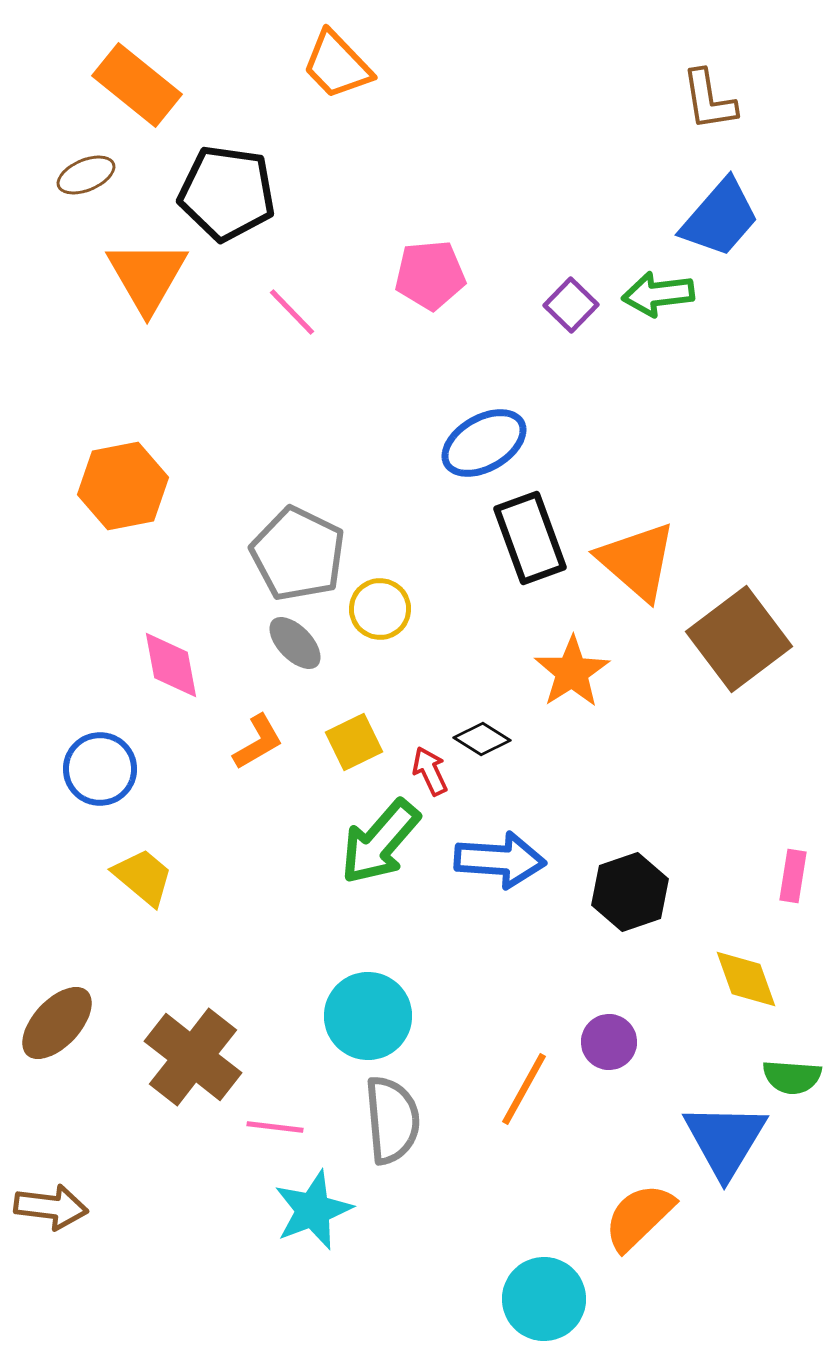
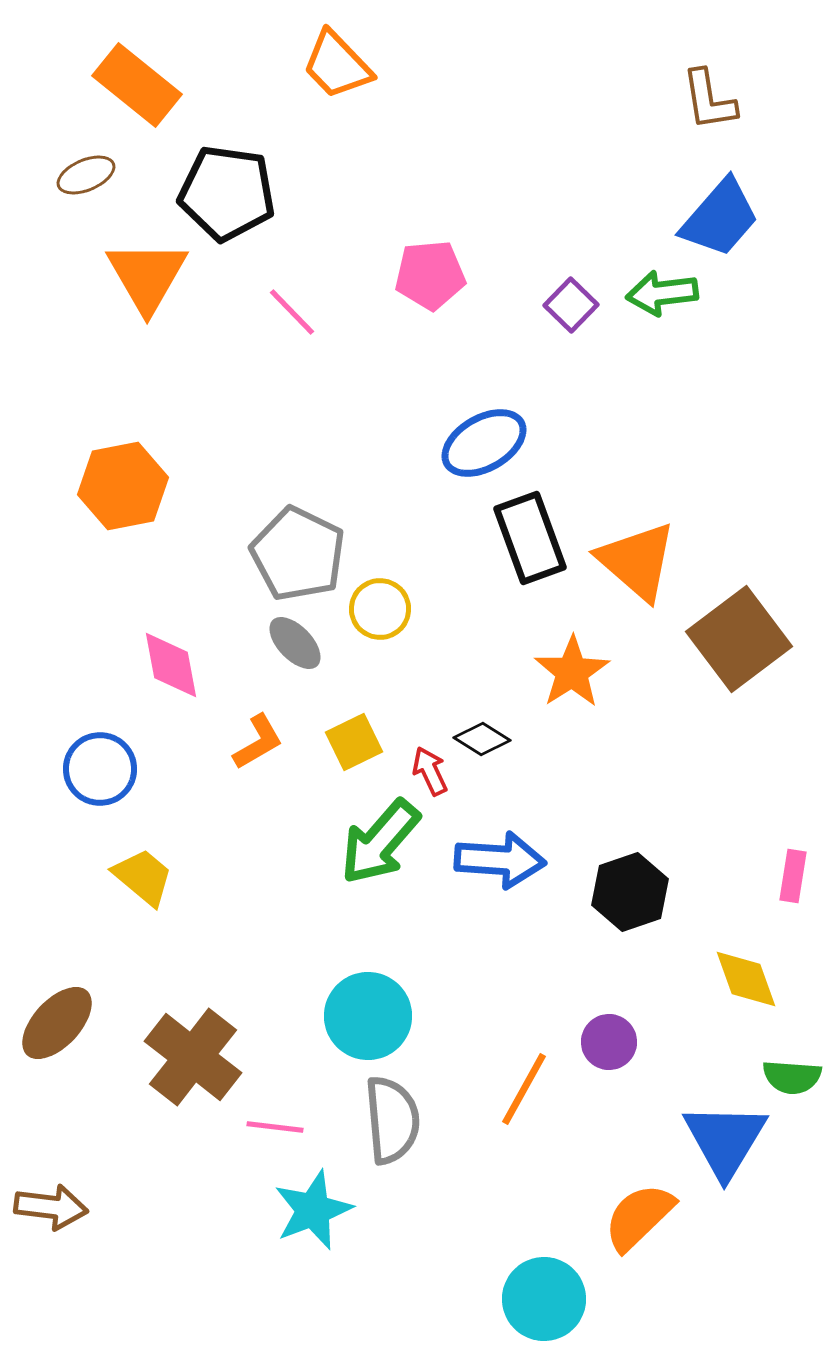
green arrow at (658, 294): moved 4 px right, 1 px up
